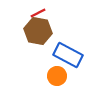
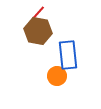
red line: rotated 21 degrees counterclockwise
blue rectangle: rotated 56 degrees clockwise
